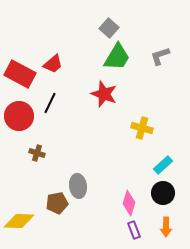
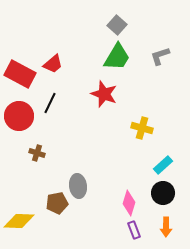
gray square: moved 8 px right, 3 px up
